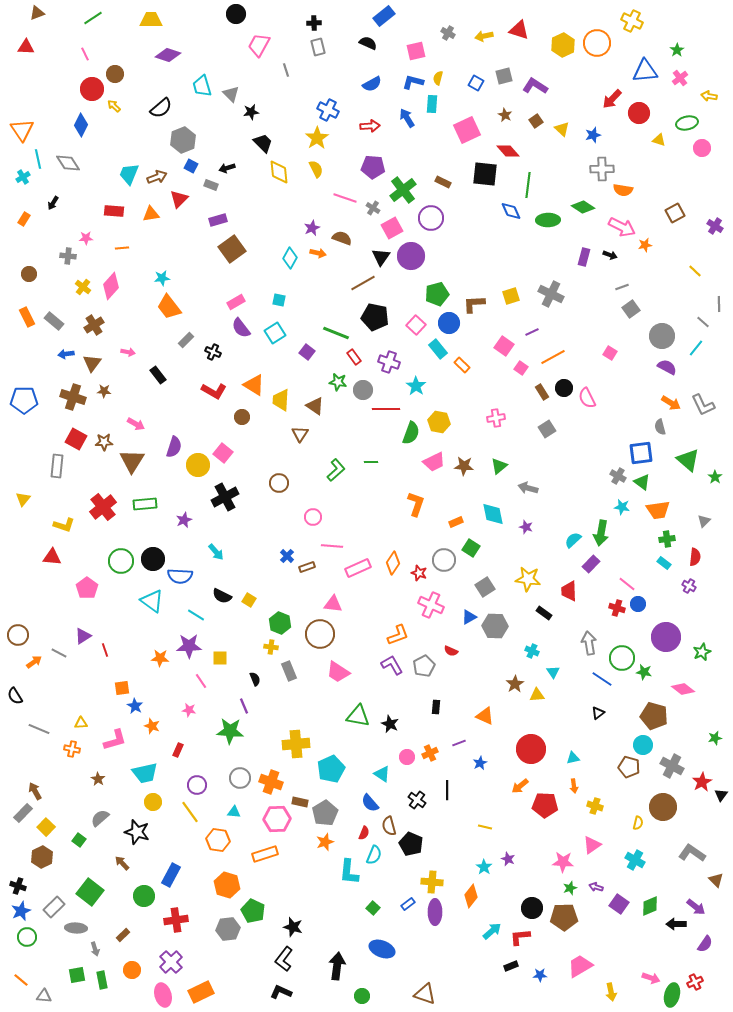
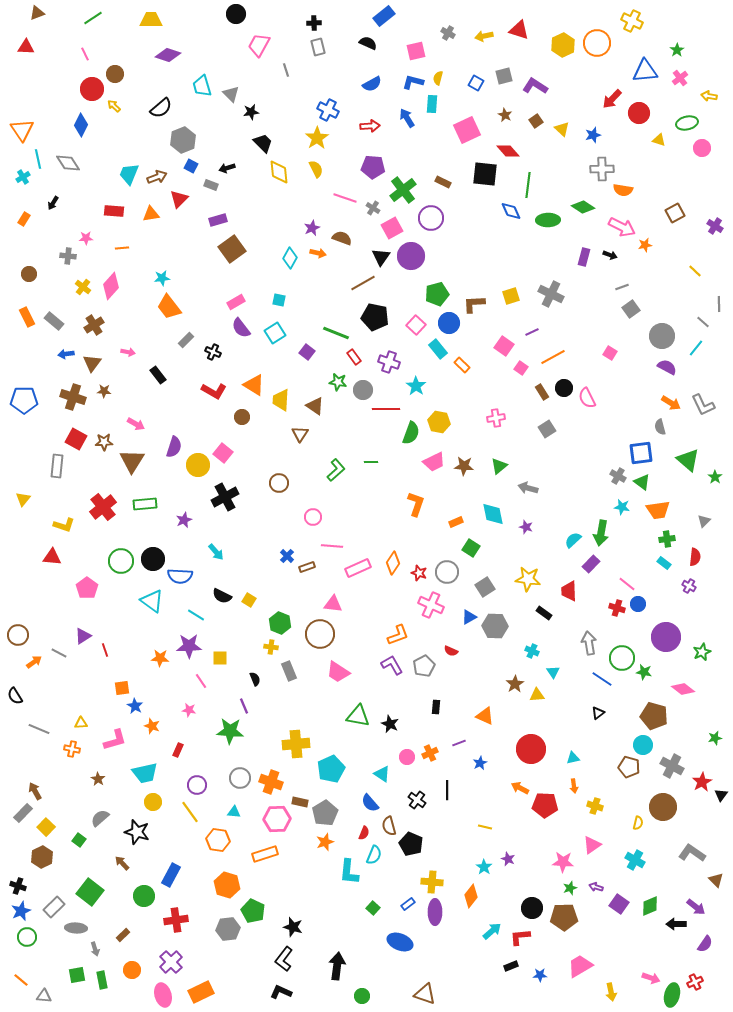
gray circle at (444, 560): moved 3 px right, 12 px down
orange arrow at (520, 786): moved 2 px down; rotated 66 degrees clockwise
blue ellipse at (382, 949): moved 18 px right, 7 px up
